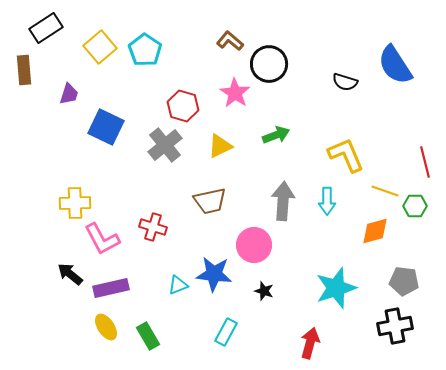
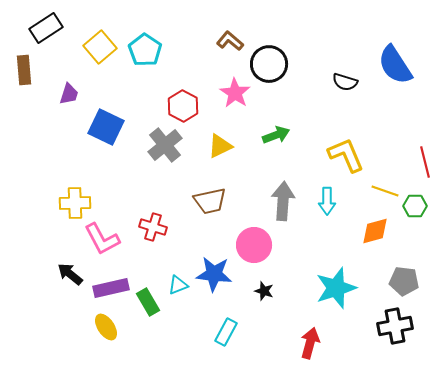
red hexagon: rotated 12 degrees clockwise
green rectangle: moved 34 px up
